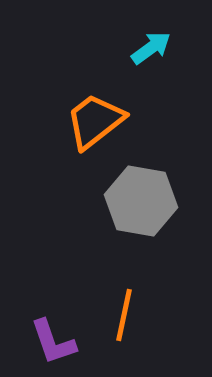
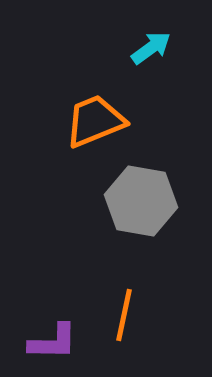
orange trapezoid: rotated 16 degrees clockwise
purple L-shape: rotated 70 degrees counterclockwise
